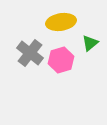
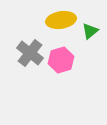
yellow ellipse: moved 2 px up
green triangle: moved 12 px up
